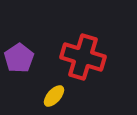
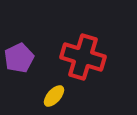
purple pentagon: rotated 8 degrees clockwise
